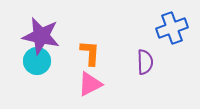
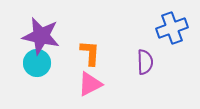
cyan circle: moved 2 px down
